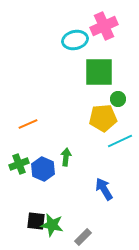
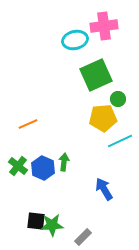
pink cross: rotated 16 degrees clockwise
green square: moved 3 px left, 3 px down; rotated 24 degrees counterclockwise
green arrow: moved 2 px left, 5 px down
green cross: moved 1 px left, 2 px down; rotated 30 degrees counterclockwise
blue hexagon: moved 1 px up
green star: rotated 15 degrees counterclockwise
